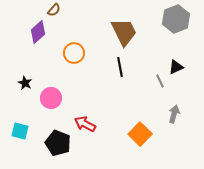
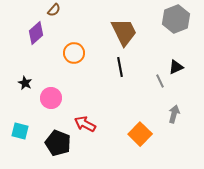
purple diamond: moved 2 px left, 1 px down
